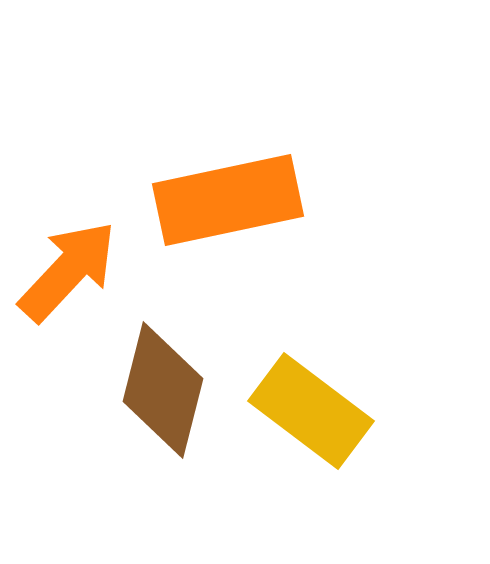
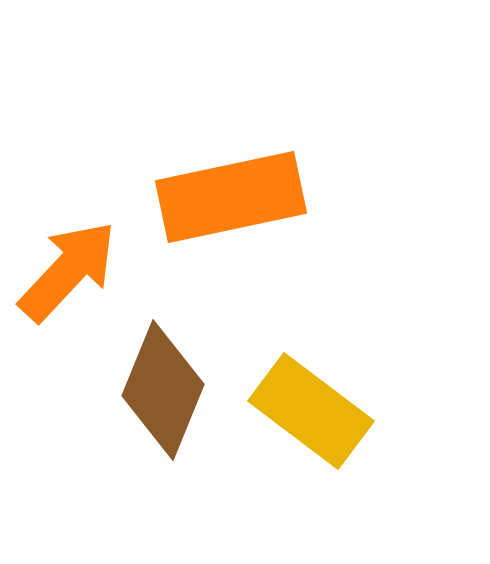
orange rectangle: moved 3 px right, 3 px up
brown diamond: rotated 8 degrees clockwise
